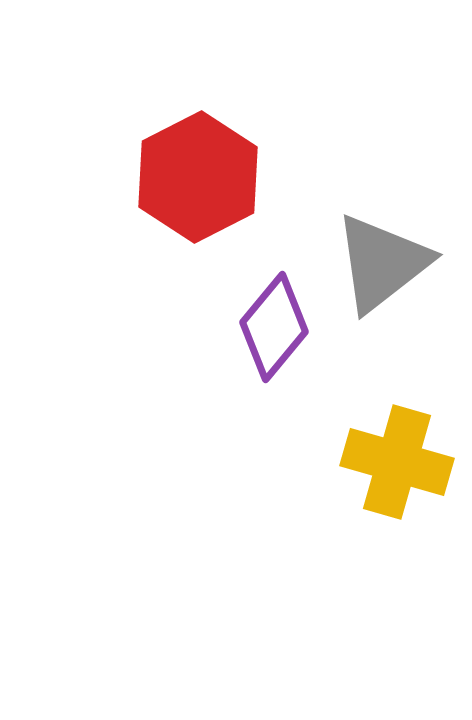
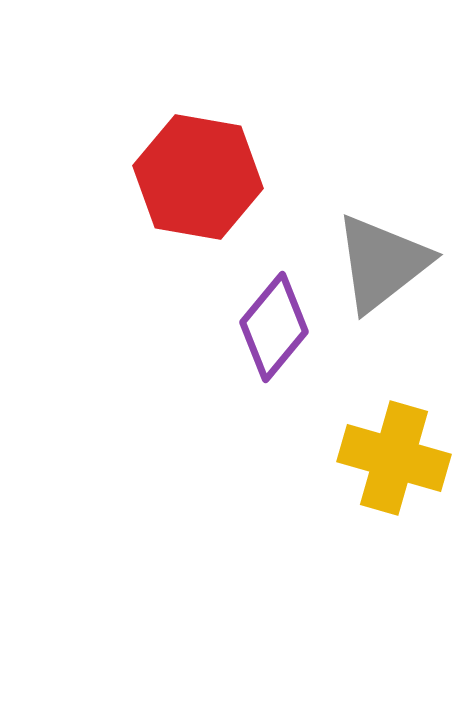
red hexagon: rotated 23 degrees counterclockwise
yellow cross: moved 3 px left, 4 px up
